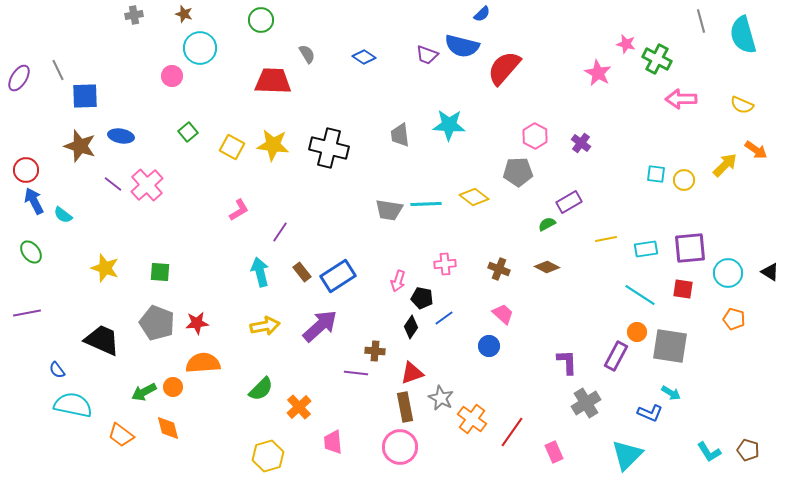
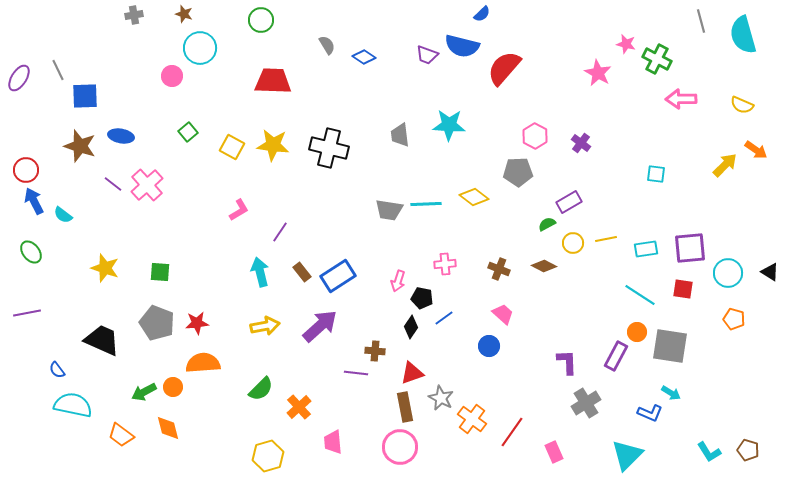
gray semicircle at (307, 54): moved 20 px right, 9 px up
yellow circle at (684, 180): moved 111 px left, 63 px down
brown diamond at (547, 267): moved 3 px left, 1 px up
